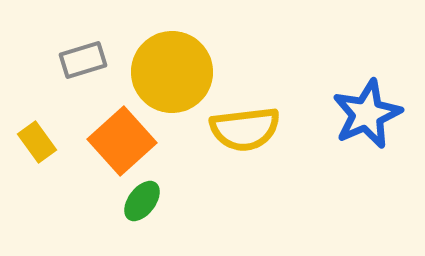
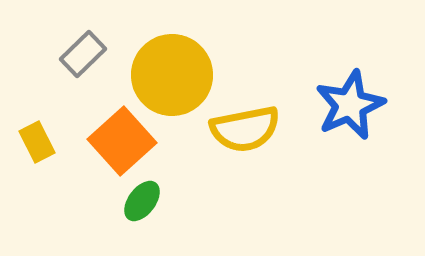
gray rectangle: moved 6 px up; rotated 27 degrees counterclockwise
yellow circle: moved 3 px down
blue star: moved 17 px left, 9 px up
yellow semicircle: rotated 4 degrees counterclockwise
yellow rectangle: rotated 9 degrees clockwise
